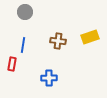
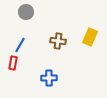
gray circle: moved 1 px right
yellow rectangle: rotated 48 degrees counterclockwise
blue line: moved 3 px left; rotated 21 degrees clockwise
red rectangle: moved 1 px right, 1 px up
